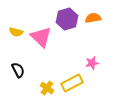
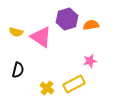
orange semicircle: moved 2 px left, 7 px down
pink triangle: rotated 10 degrees counterclockwise
pink star: moved 2 px left, 2 px up
black semicircle: rotated 42 degrees clockwise
yellow rectangle: moved 2 px right, 1 px down
